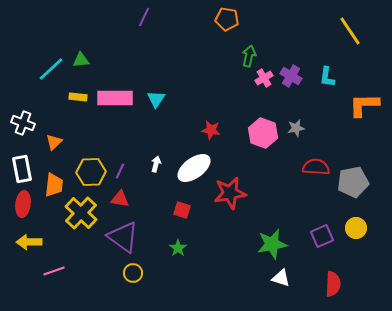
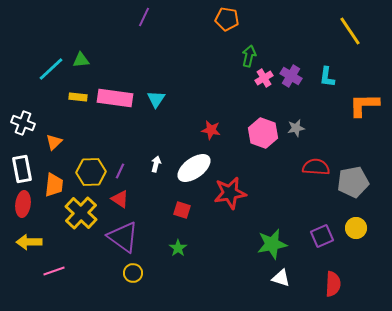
pink rectangle at (115, 98): rotated 8 degrees clockwise
red triangle at (120, 199): rotated 24 degrees clockwise
